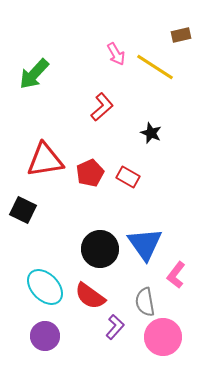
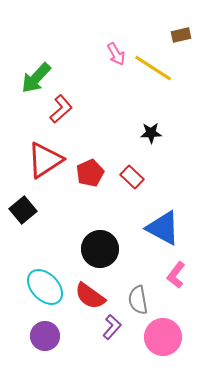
yellow line: moved 2 px left, 1 px down
green arrow: moved 2 px right, 4 px down
red L-shape: moved 41 px left, 2 px down
black star: rotated 25 degrees counterclockwise
red triangle: rotated 24 degrees counterclockwise
red rectangle: moved 4 px right; rotated 15 degrees clockwise
black square: rotated 24 degrees clockwise
blue triangle: moved 18 px right, 16 px up; rotated 27 degrees counterclockwise
gray semicircle: moved 7 px left, 2 px up
purple L-shape: moved 3 px left
